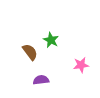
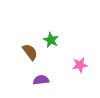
pink star: moved 1 px left
